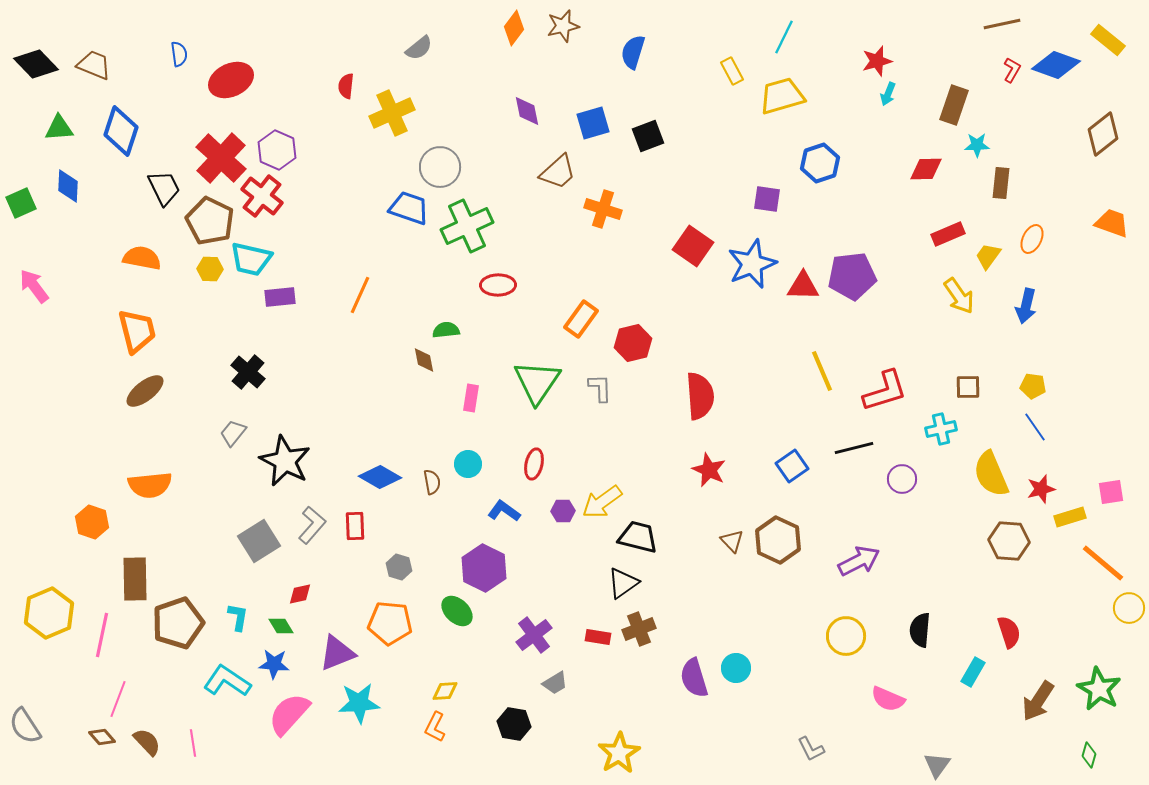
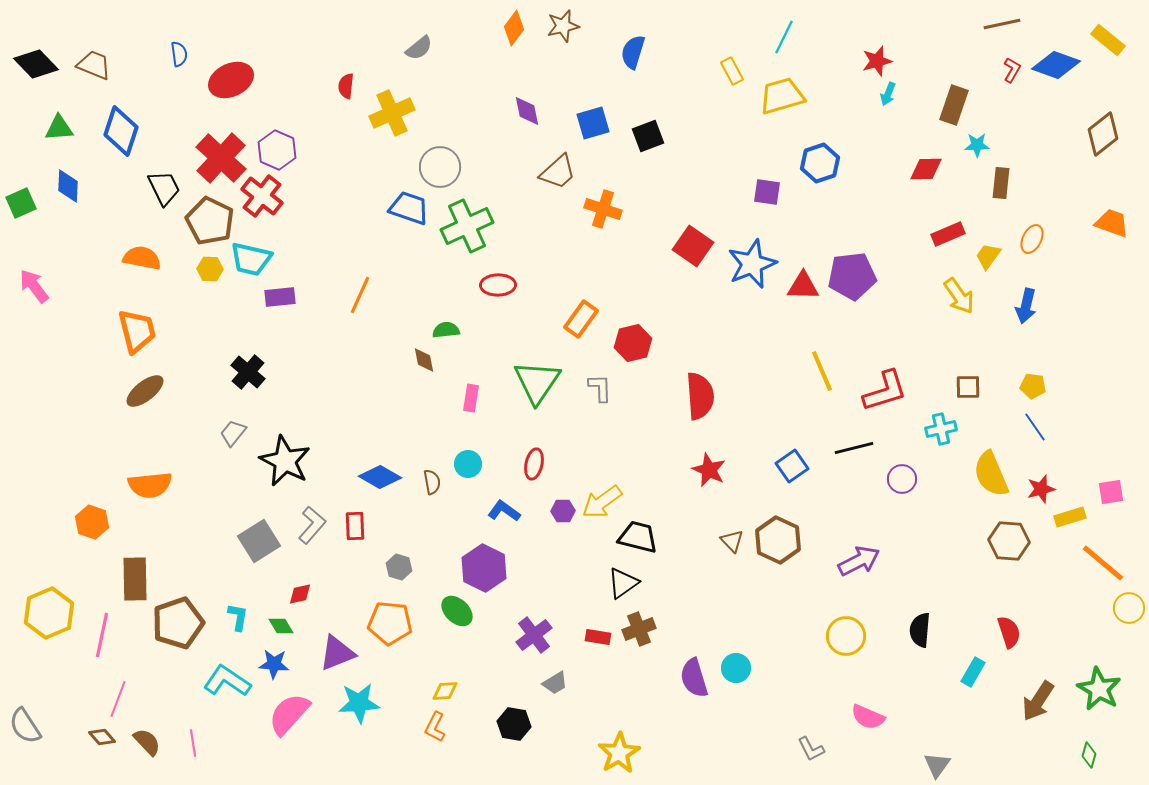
purple square at (767, 199): moved 7 px up
pink semicircle at (888, 699): moved 20 px left, 18 px down
